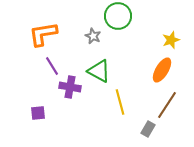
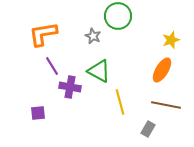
brown line: moved 1 px left; rotated 68 degrees clockwise
